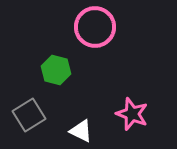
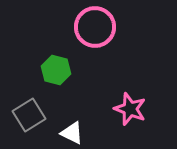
pink star: moved 2 px left, 5 px up
white triangle: moved 9 px left, 2 px down
